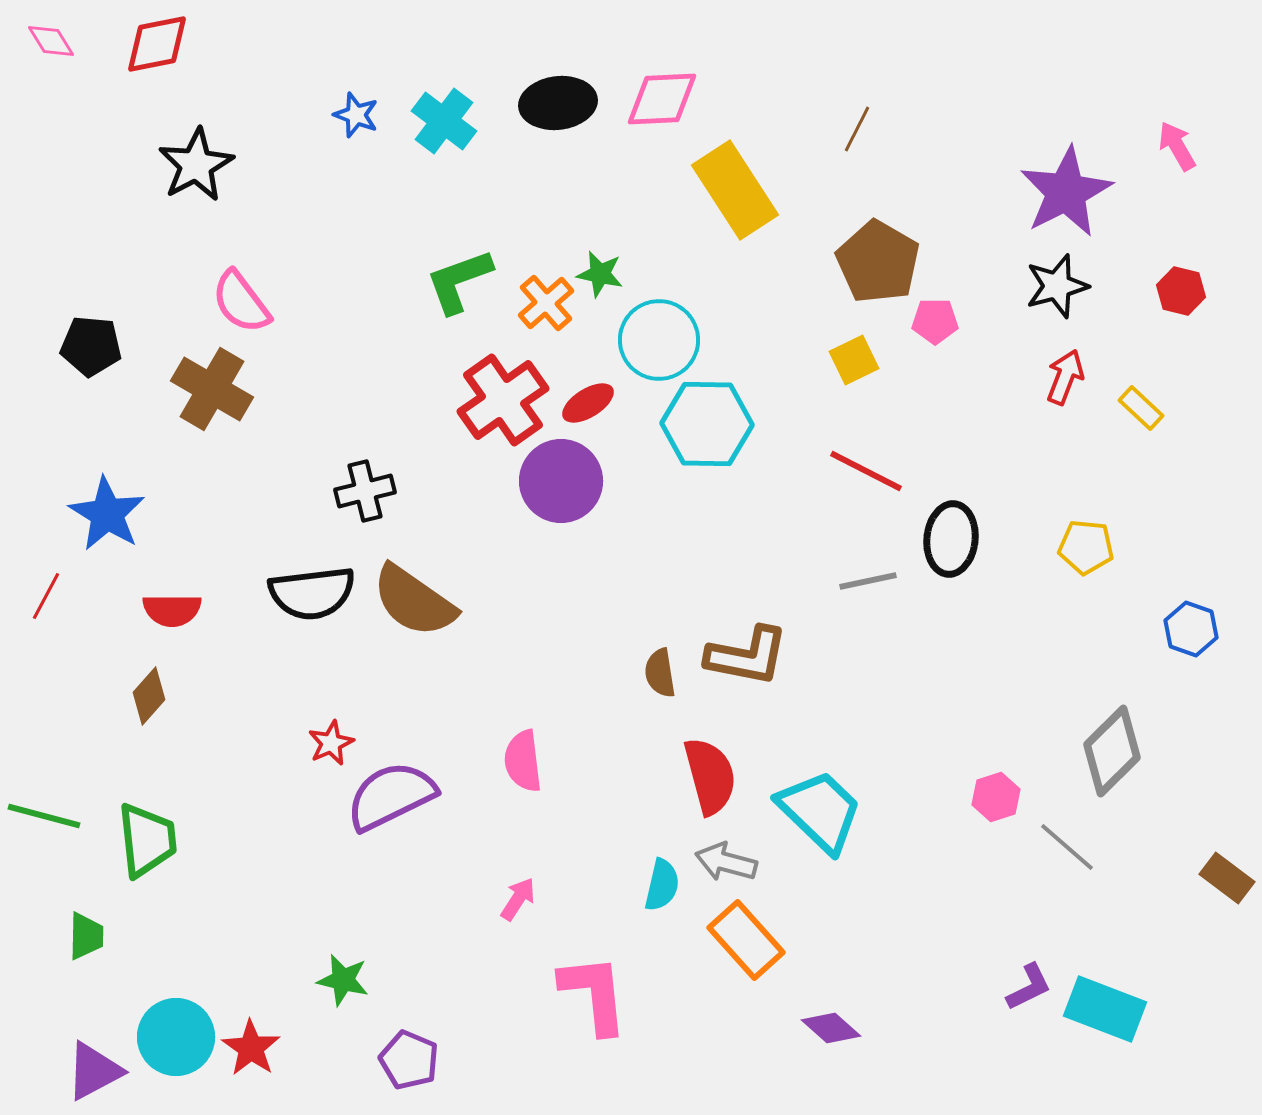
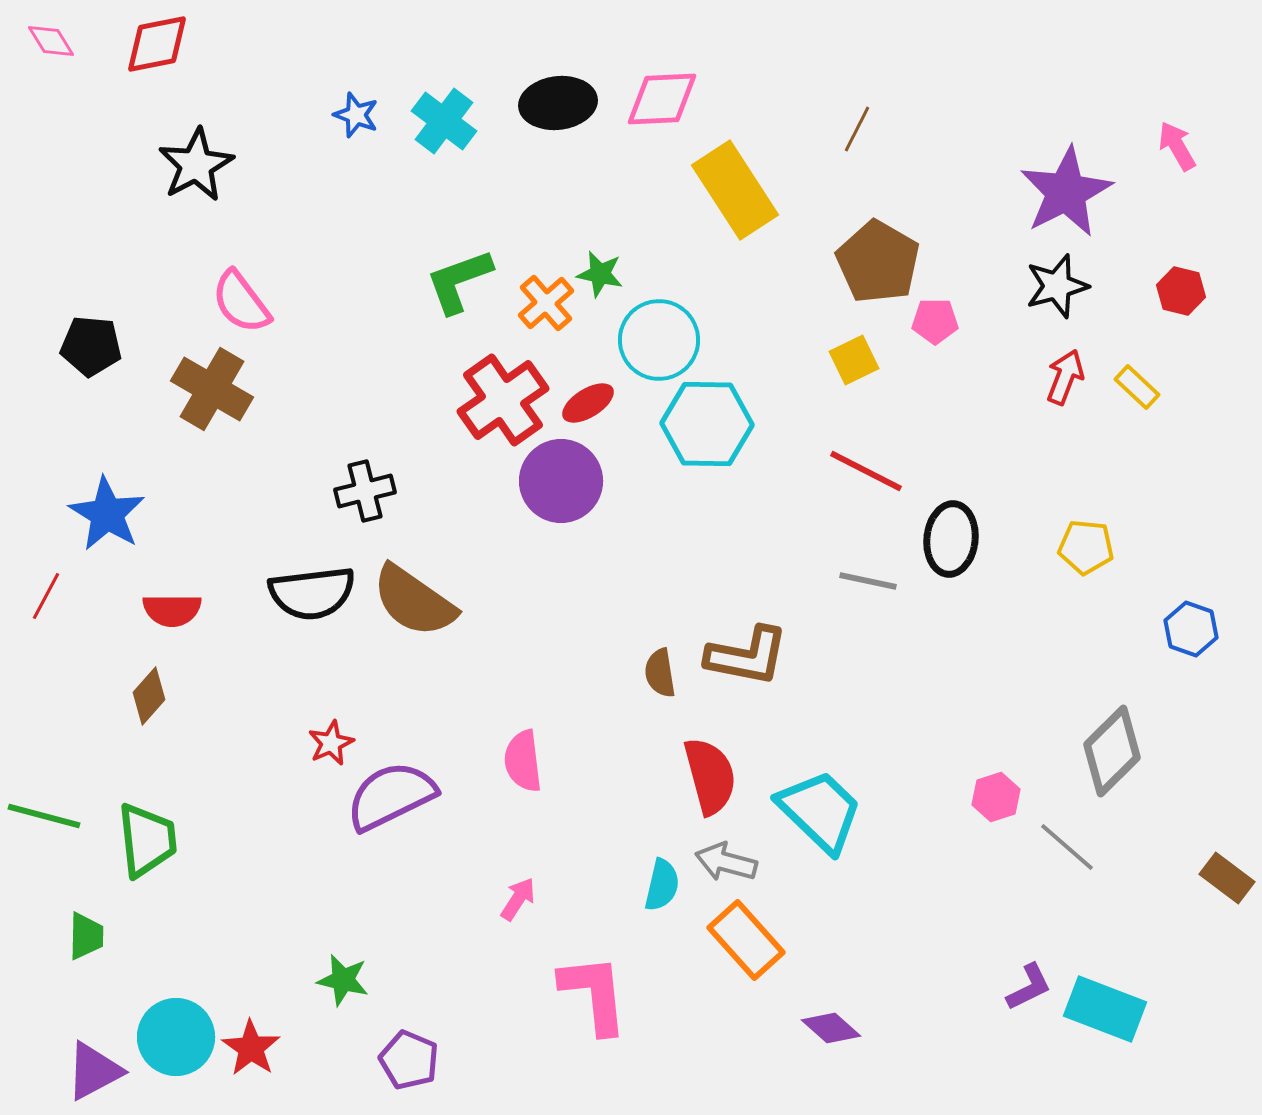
yellow rectangle at (1141, 408): moved 4 px left, 21 px up
gray line at (868, 581): rotated 24 degrees clockwise
